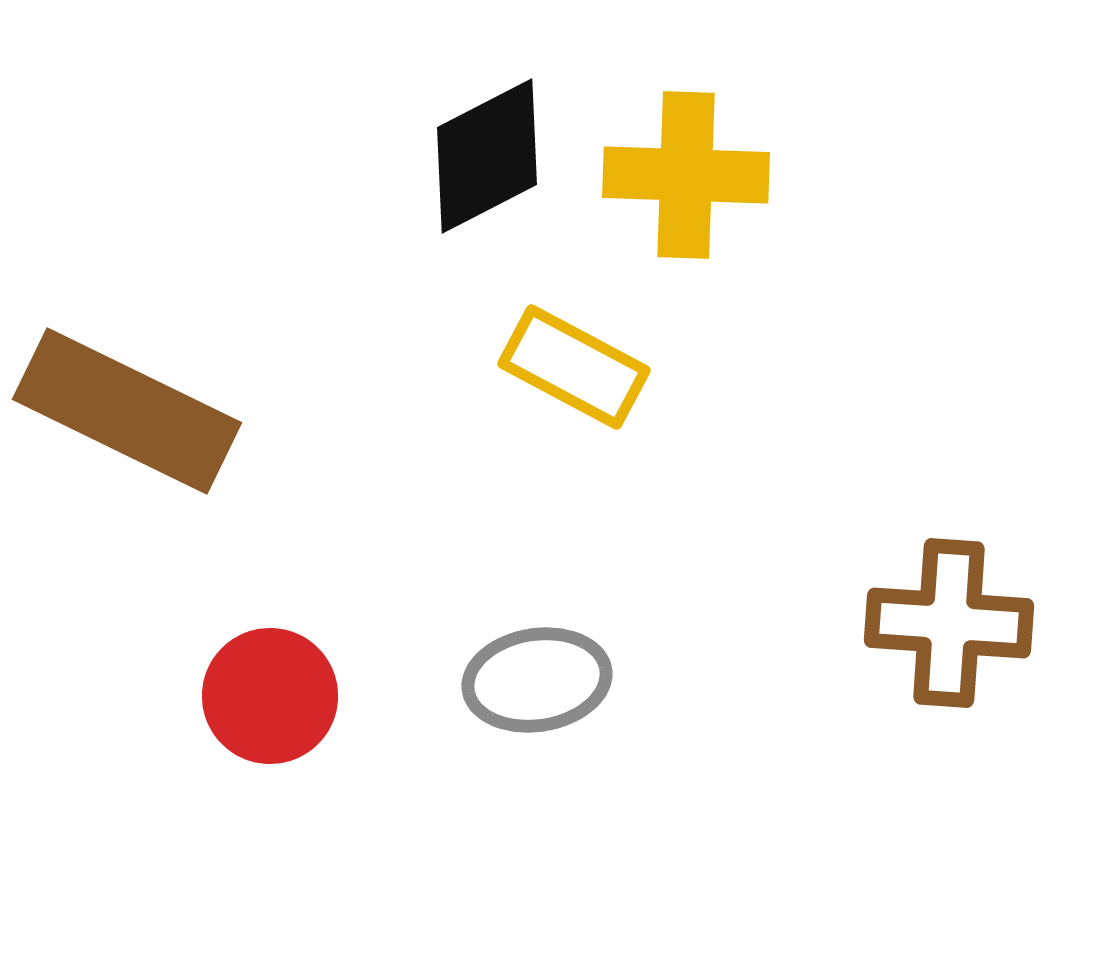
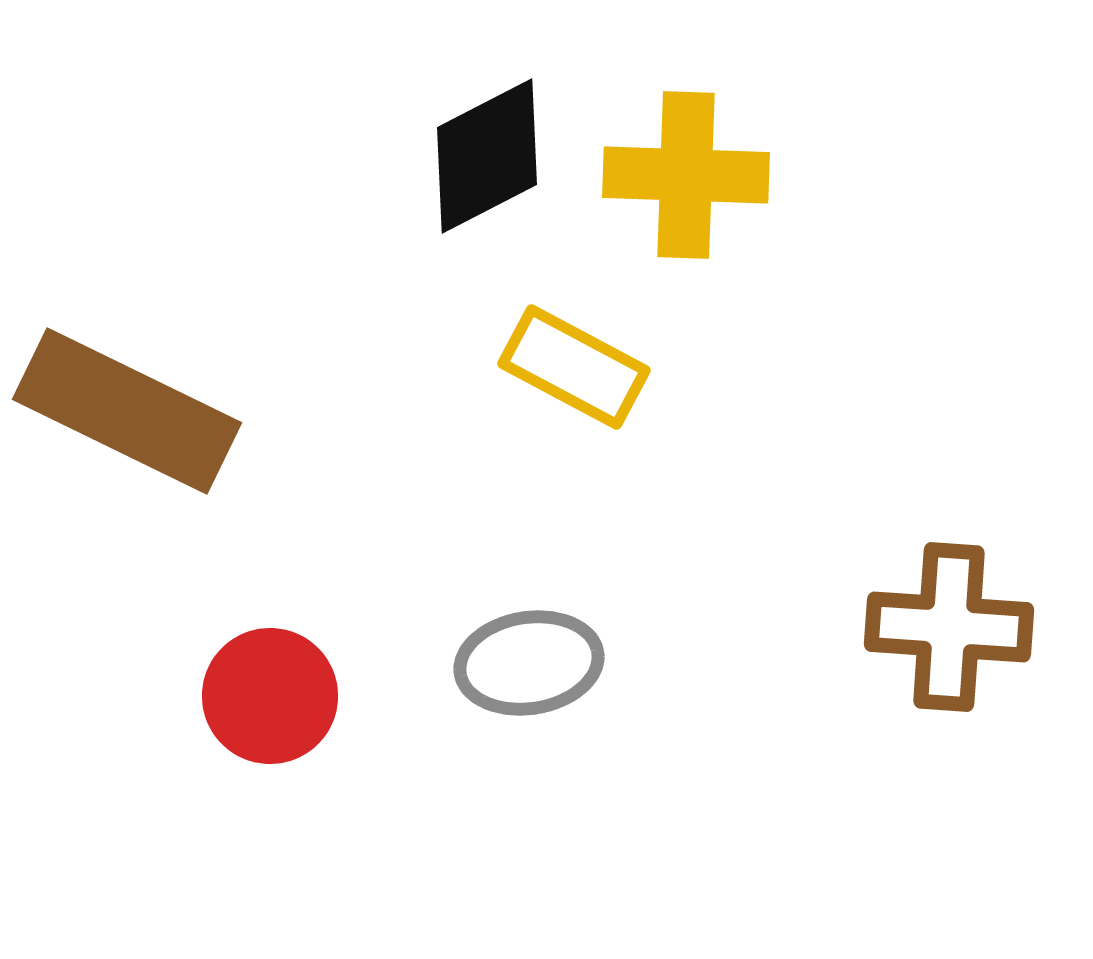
brown cross: moved 4 px down
gray ellipse: moved 8 px left, 17 px up
